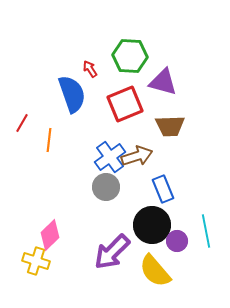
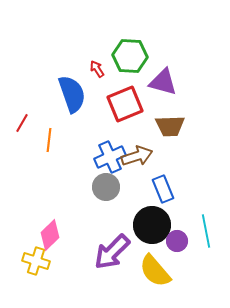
red arrow: moved 7 px right
blue cross: rotated 12 degrees clockwise
